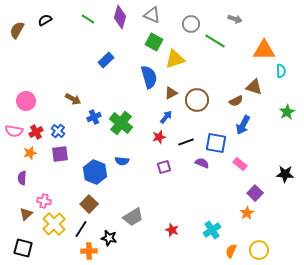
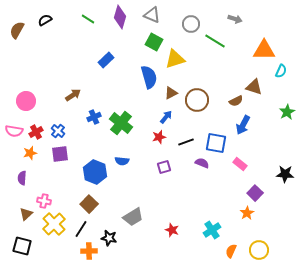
cyan semicircle at (281, 71): rotated 24 degrees clockwise
brown arrow at (73, 99): moved 4 px up; rotated 63 degrees counterclockwise
black square at (23, 248): moved 1 px left, 2 px up
